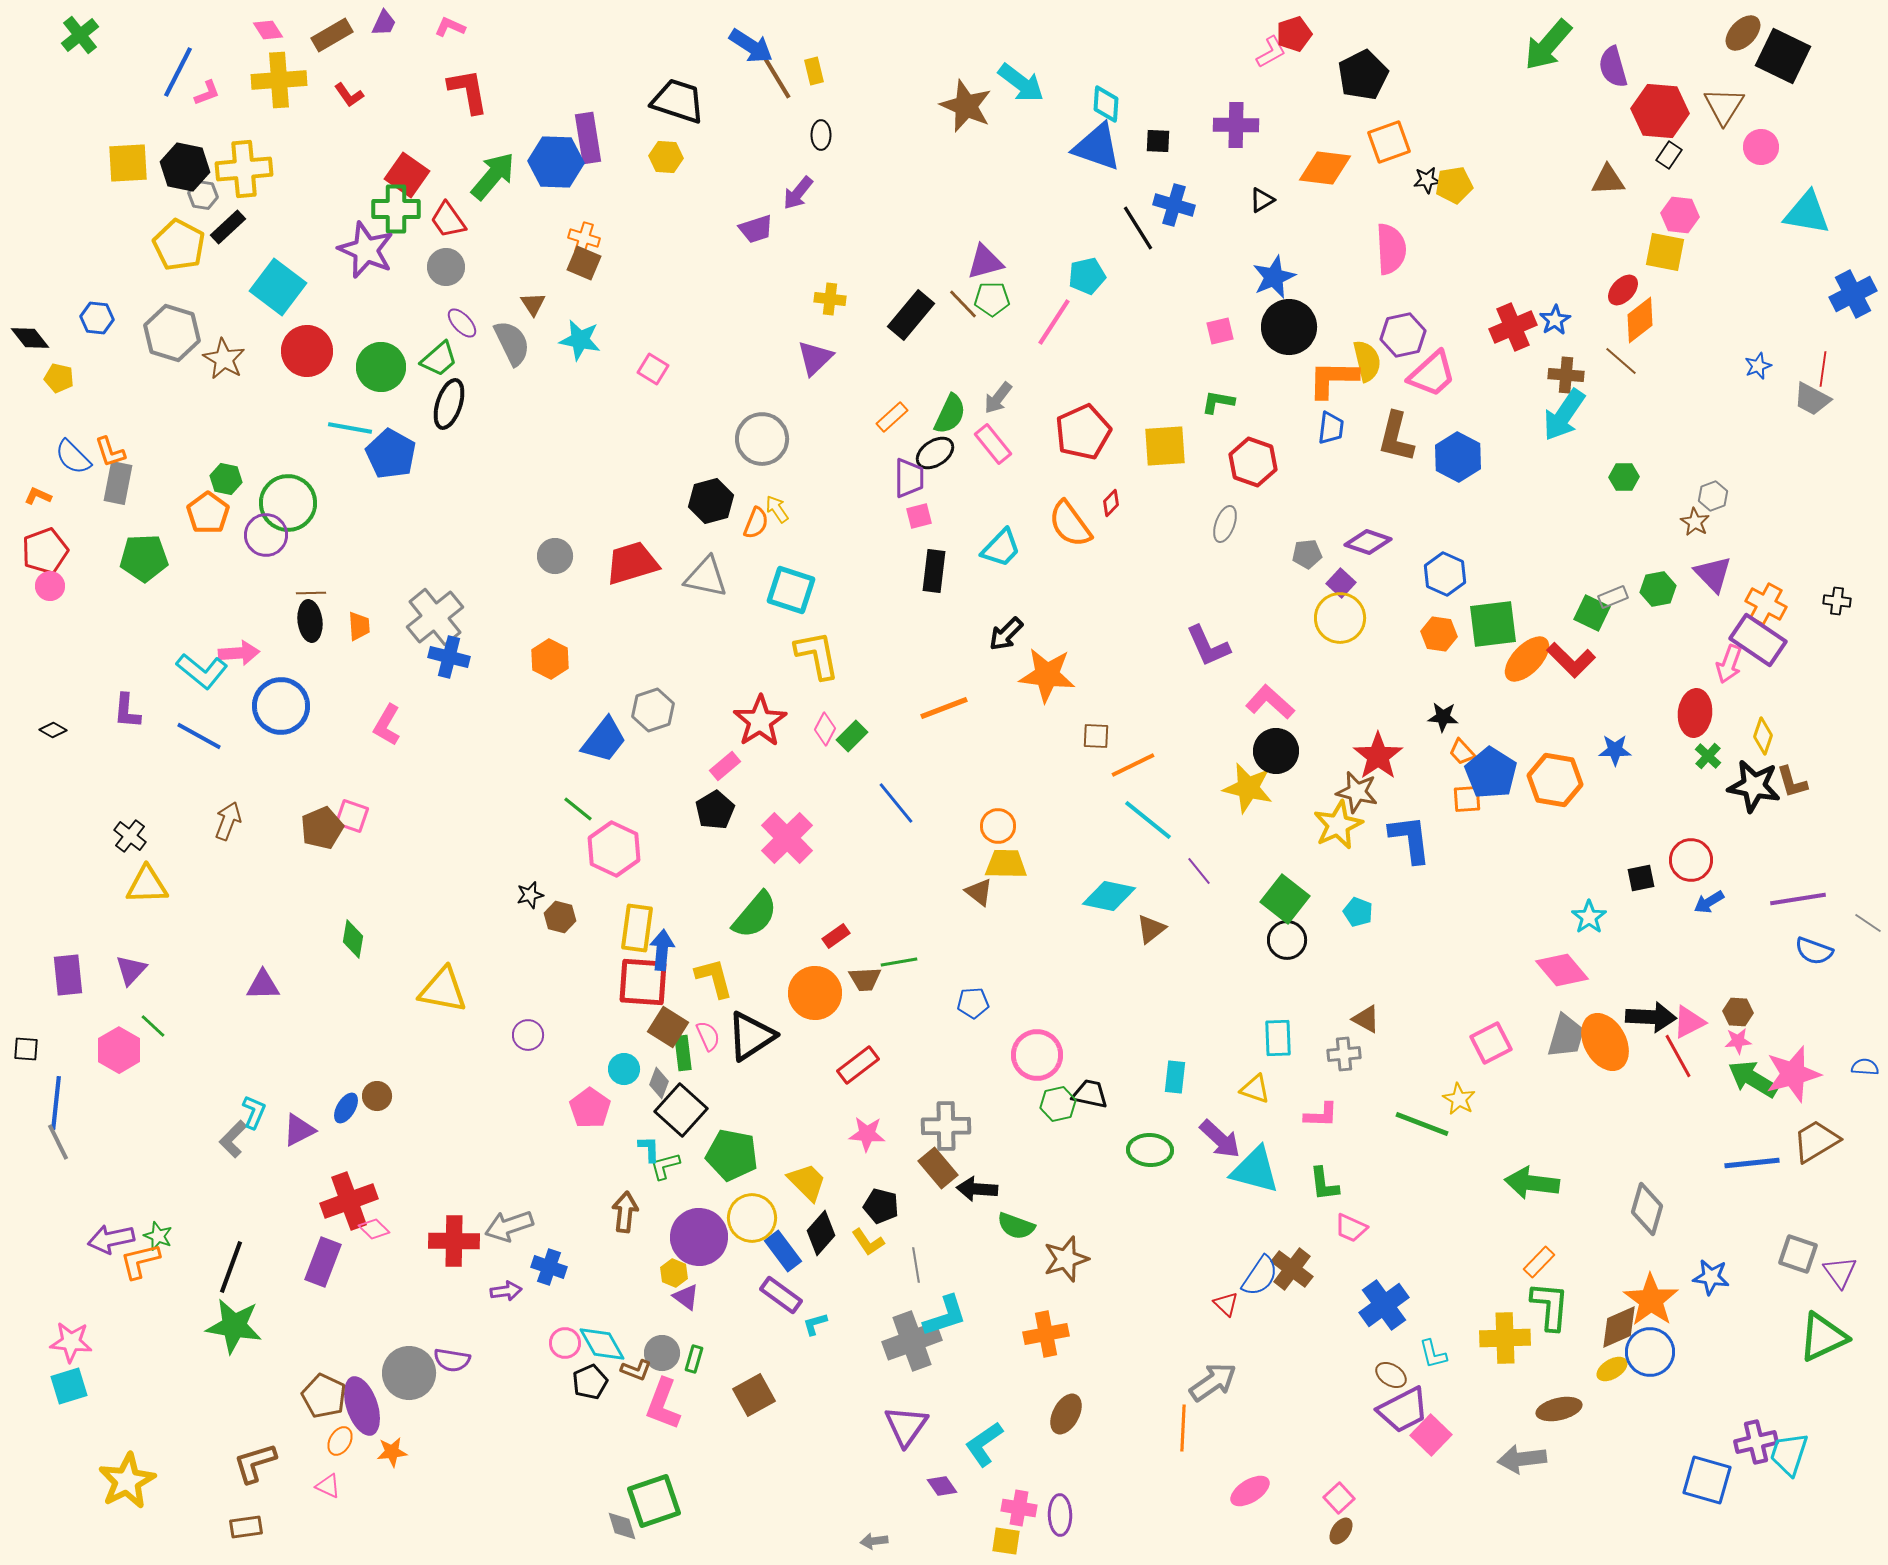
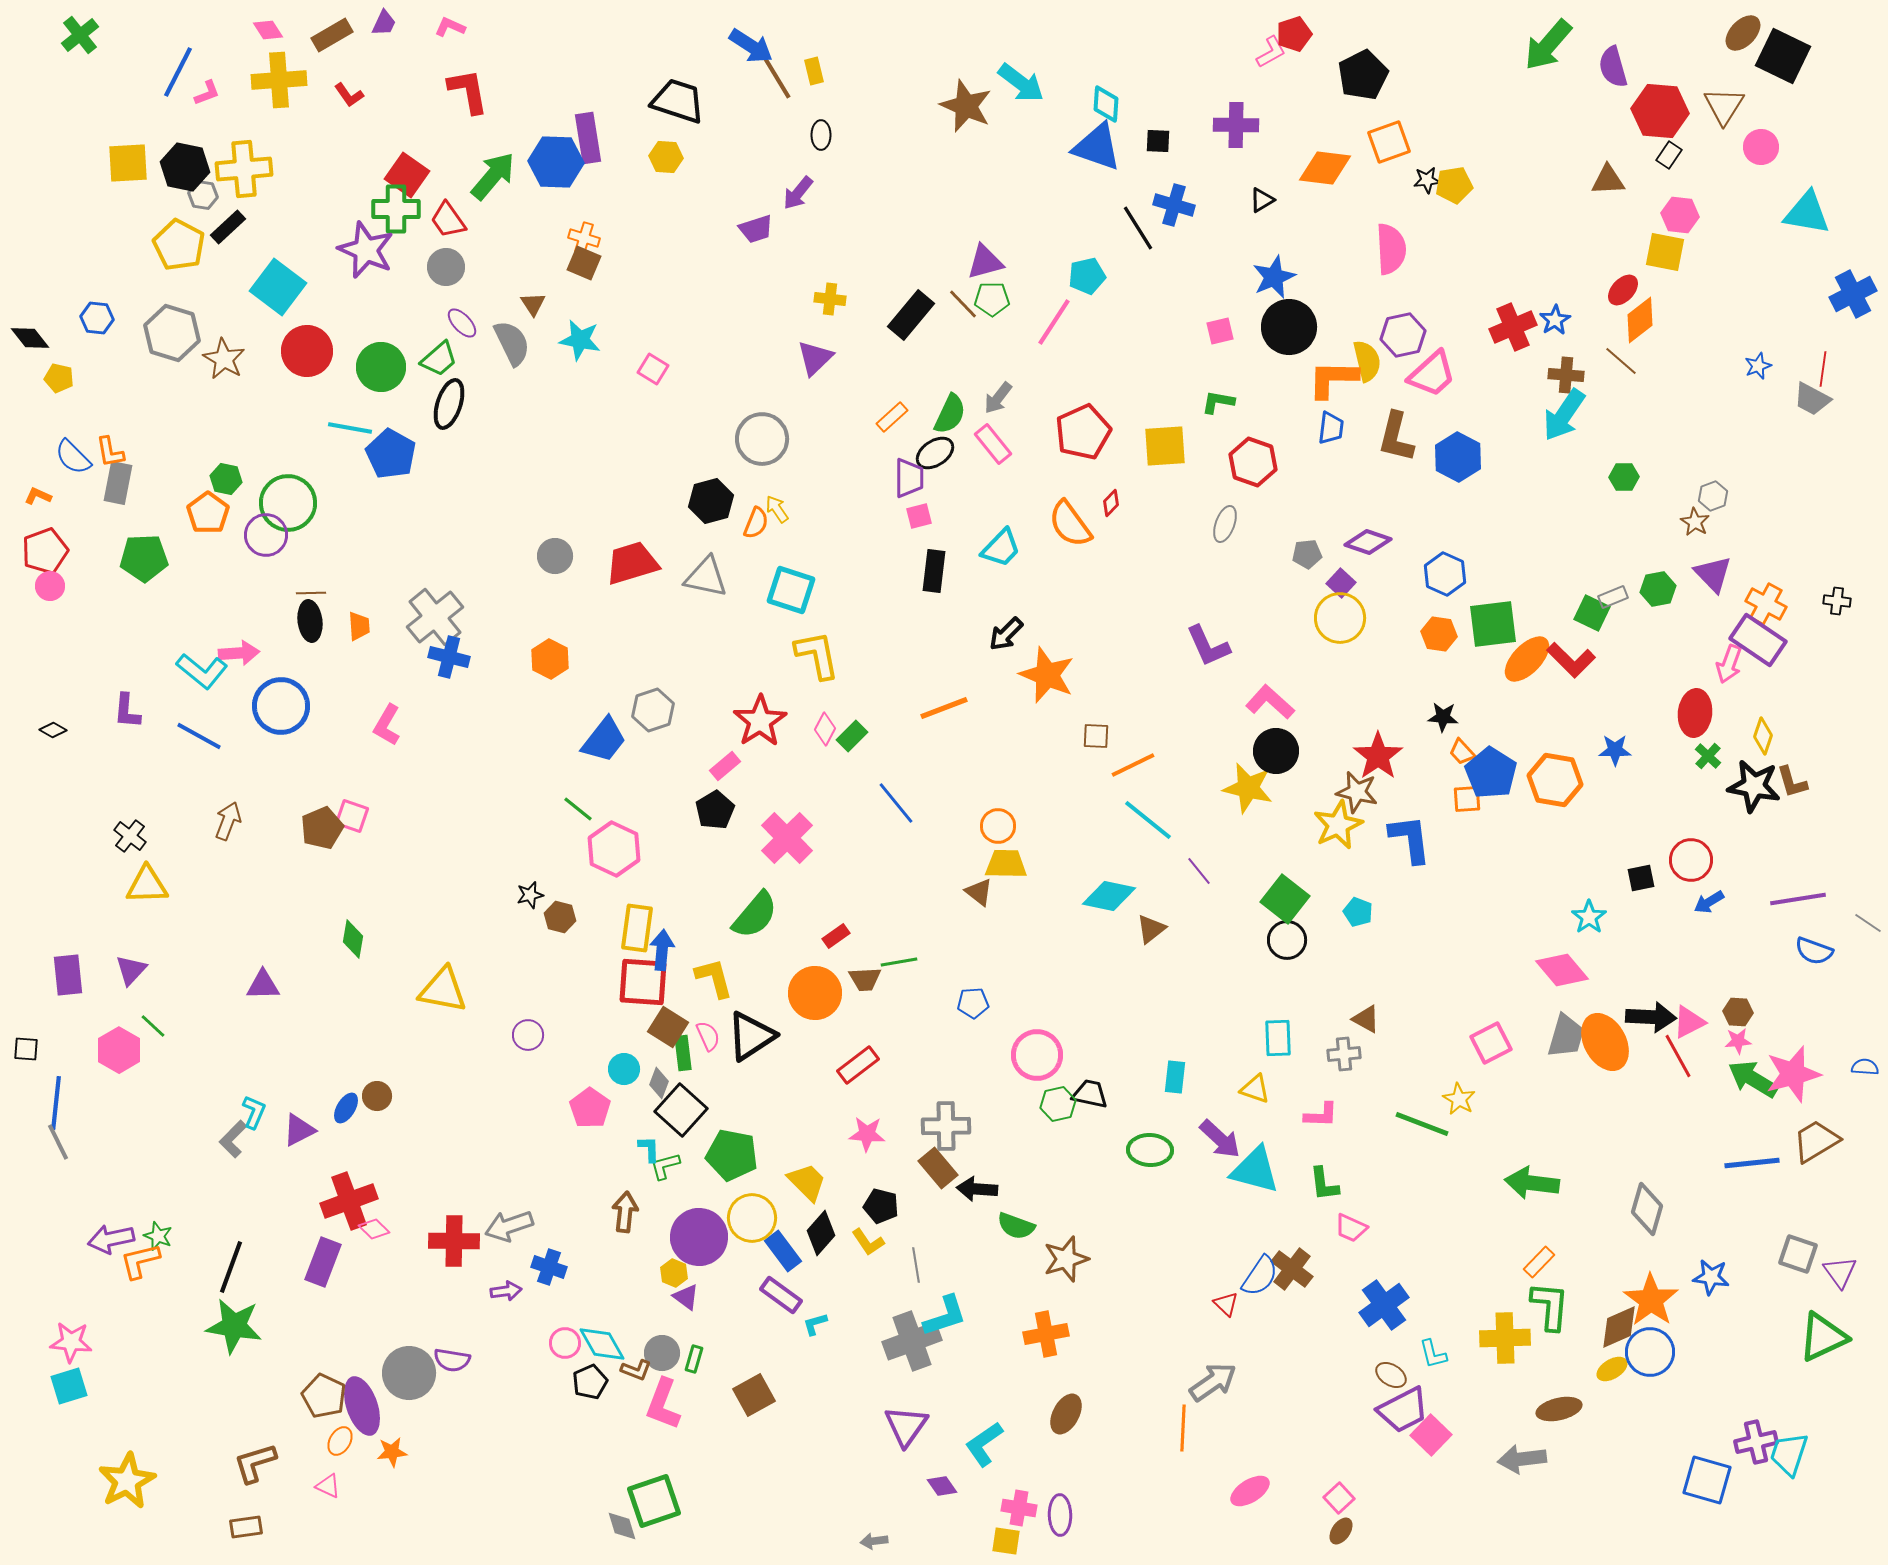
orange L-shape at (110, 452): rotated 8 degrees clockwise
orange star at (1047, 675): rotated 16 degrees clockwise
